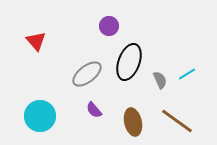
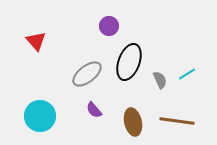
brown line: rotated 28 degrees counterclockwise
